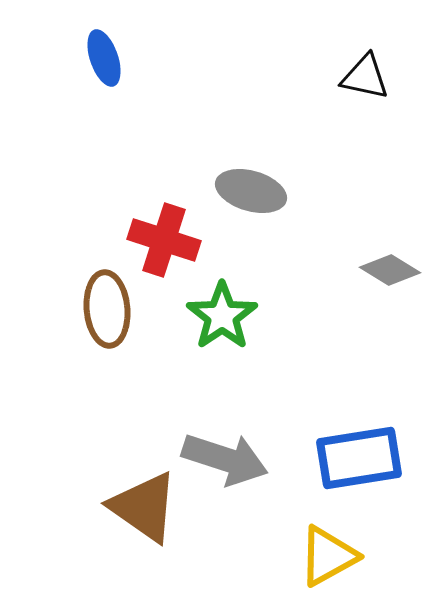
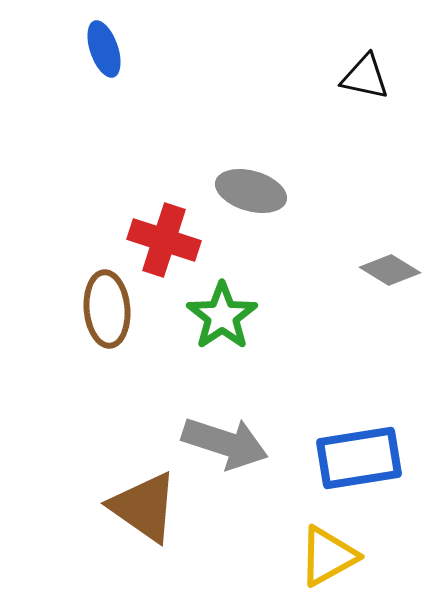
blue ellipse: moved 9 px up
gray arrow: moved 16 px up
